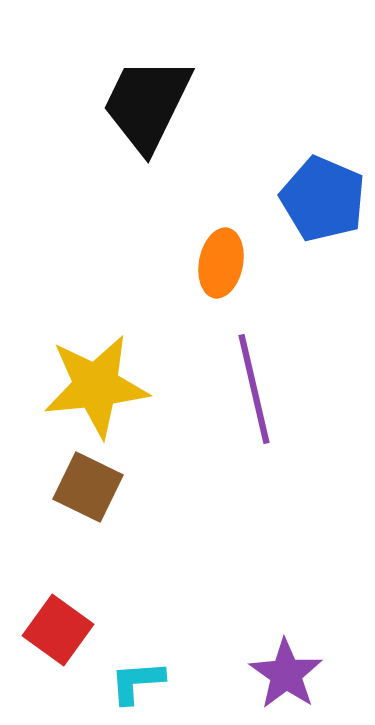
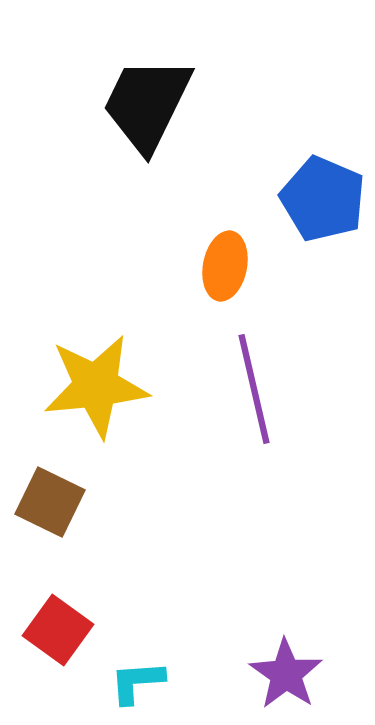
orange ellipse: moved 4 px right, 3 px down
brown square: moved 38 px left, 15 px down
